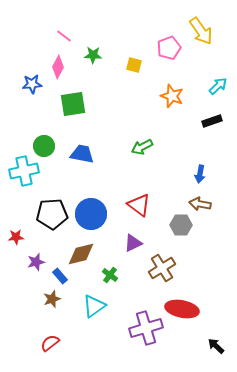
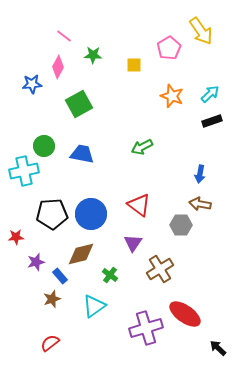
pink pentagon: rotated 10 degrees counterclockwise
yellow square: rotated 14 degrees counterclockwise
cyan arrow: moved 8 px left, 8 px down
green square: moved 6 px right; rotated 20 degrees counterclockwise
purple triangle: rotated 30 degrees counterclockwise
brown cross: moved 2 px left, 1 px down
red ellipse: moved 3 px right, 5 px down; rotated 24 degrees clockwise
black arrow: moved 2 px right, 2 px down
